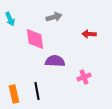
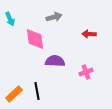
pink cross: moved 2 px right, 5 px up
orange rectangle: rotated 60 degrees clockwise
